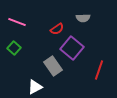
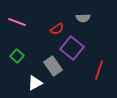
green square: moved 3 px right, 8 px down
white triangle: moved 4 px up
